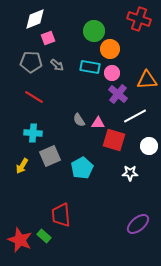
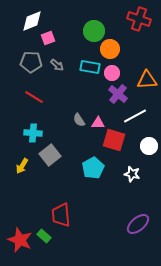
white diamond: moved 3 px left, 2 px down
gray square: moved 1 px up; rotated 15 degrees counterclockwise
cyan pentagon: moved 11 px right
white star: moved 2 px right, 1 px down; rotated 14 degrees clockwise
